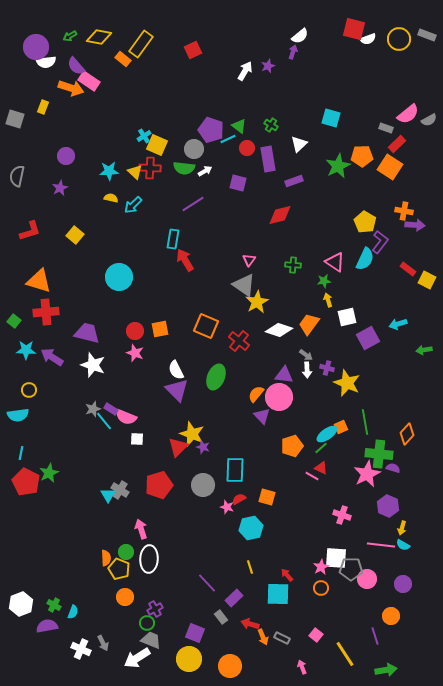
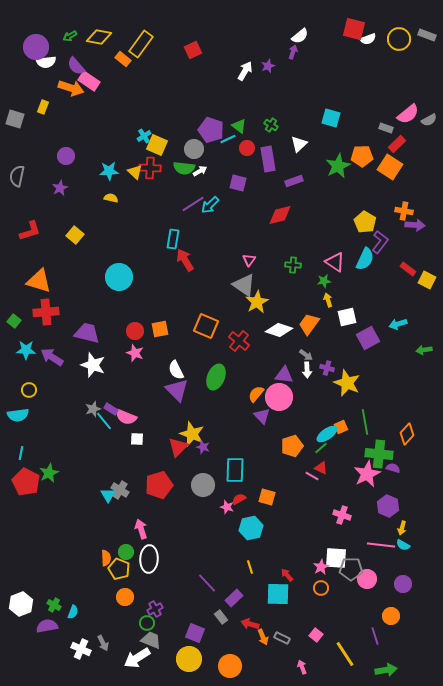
white arrow at (205, 171): moved 5 px left
cyan arrow at (133, 205): moved 77 px right
